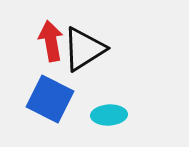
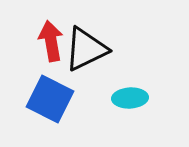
black triangle: moved 2 px right; rotated 6 degrees clockwise
cyan ellipse: moved 21 px right, 17 px up
